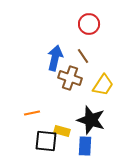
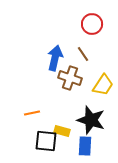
red circle: moved 3 px right
brown line: moved 2 px up
